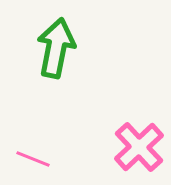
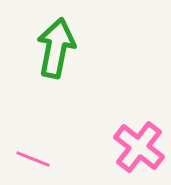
pink cross: rotated 9 degrees counterclockwise
